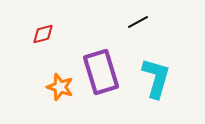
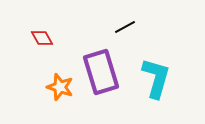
black line: moved 13 px left, 5 px down
red diamond: moved 1 px left, 4 px down; rotated 75 degrees clockwise
